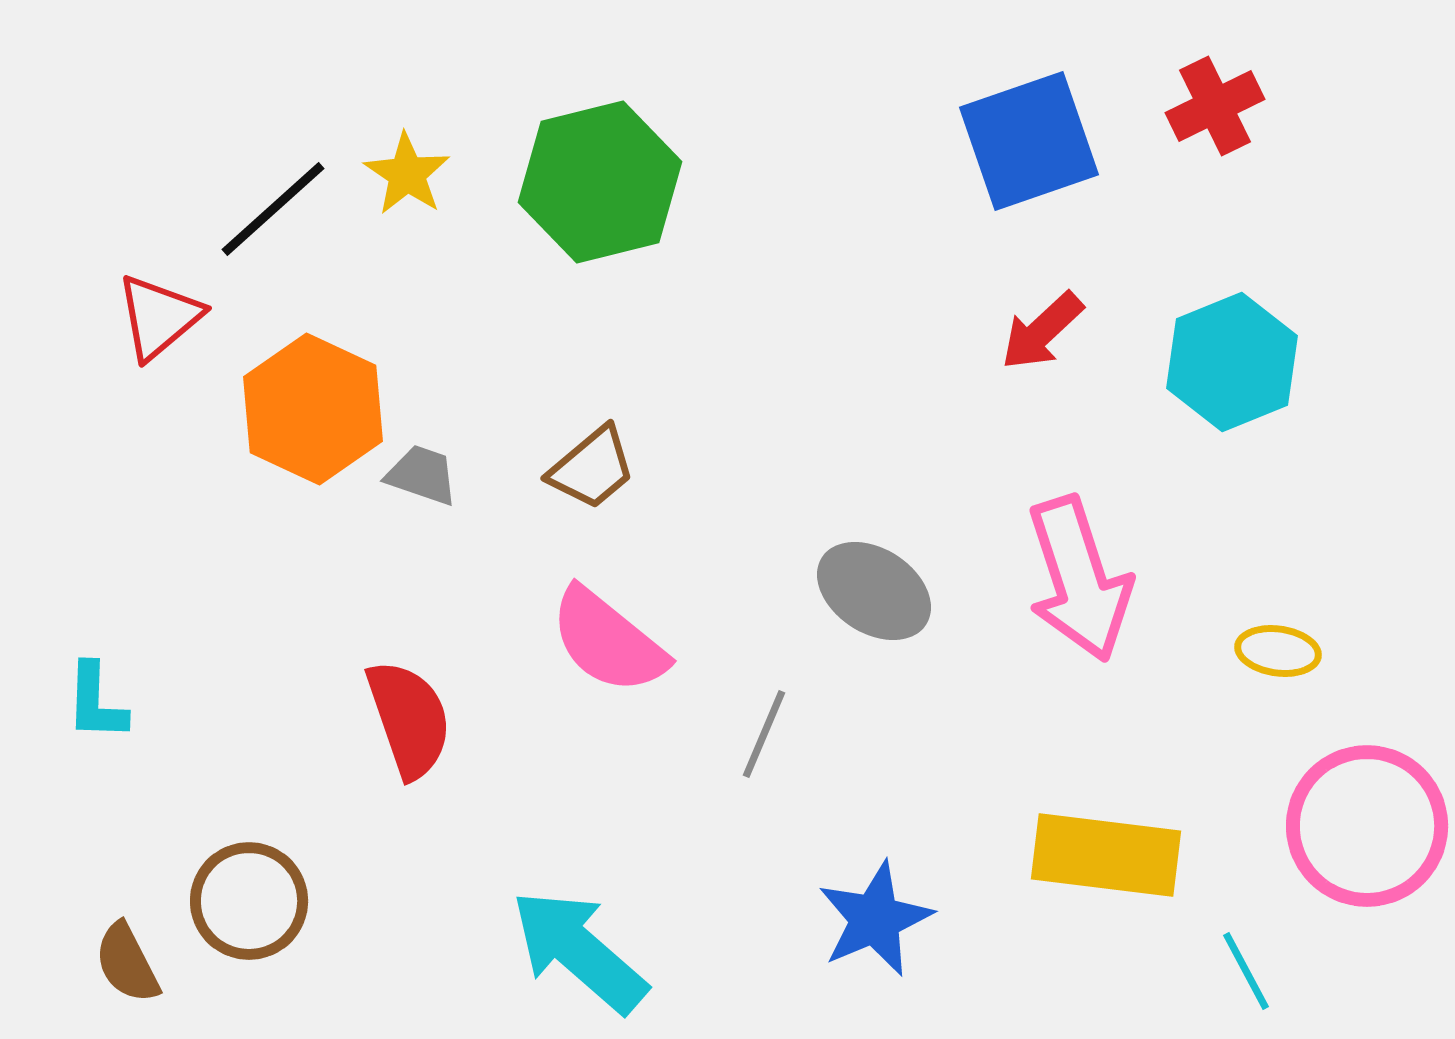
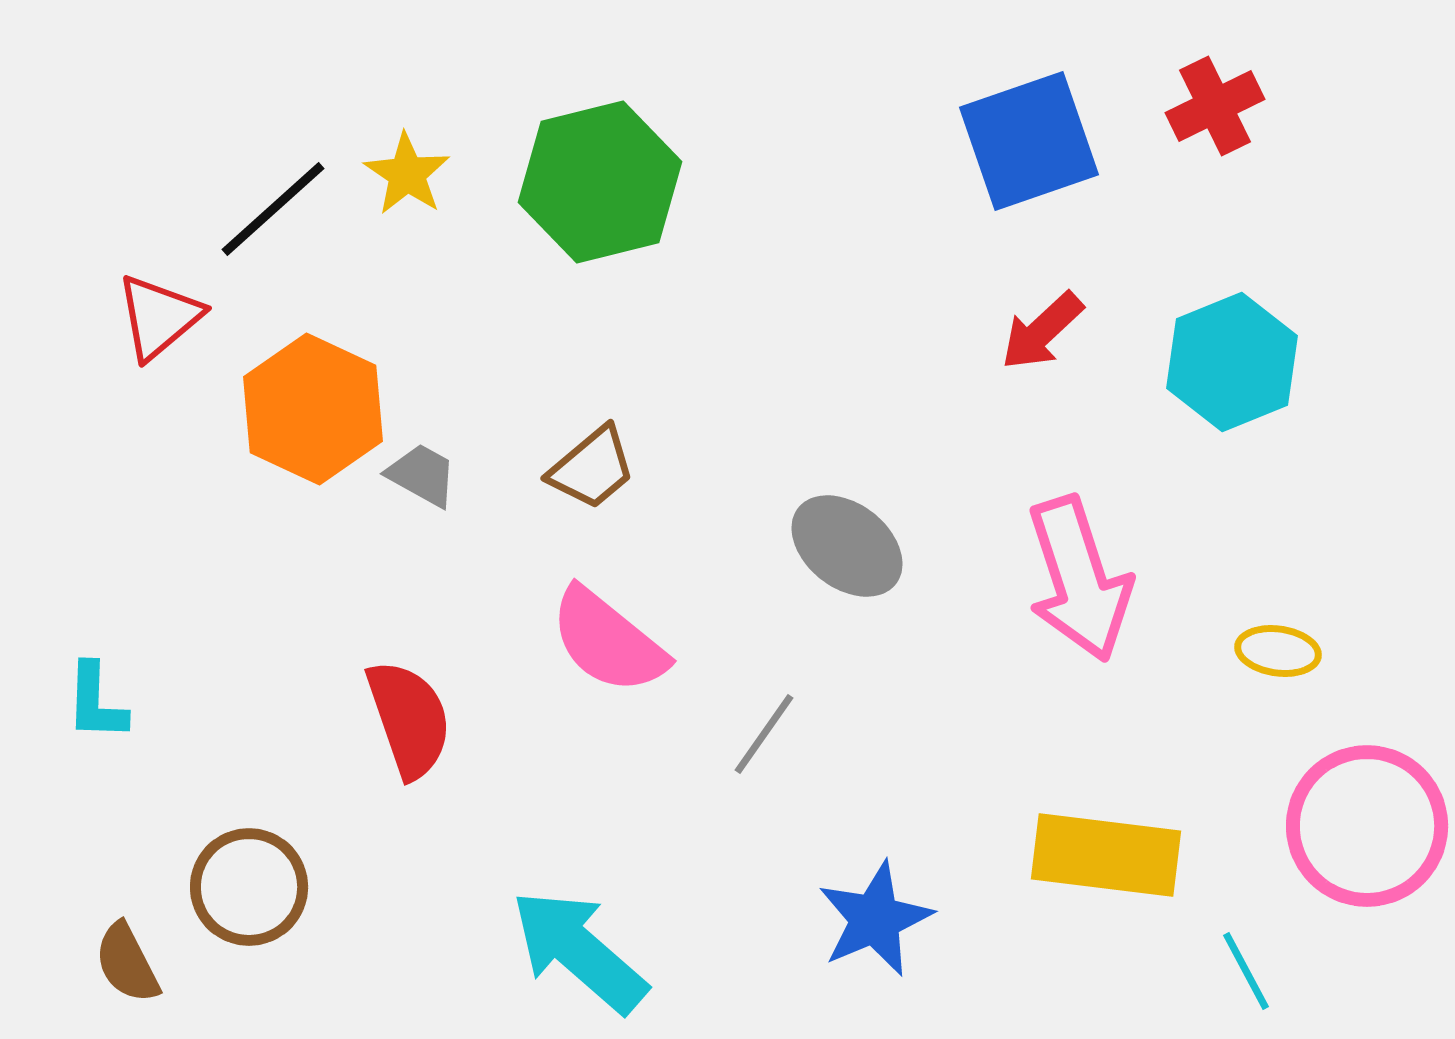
gray trapezoid: rotated 10 degrees clockwise
gray ellipse: moved 27 px left, 45 px up; rotated 5 degrees clockwise
gray line: rotated 12 degrees clockwise
brown circle: moved 14 px up
